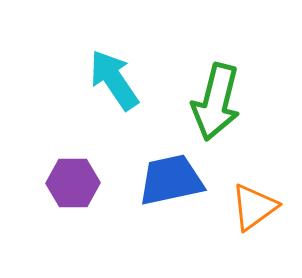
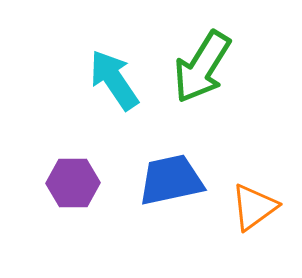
green arrow: moved 14 px left, 35 px up; rotated 18 degrees clockwise
